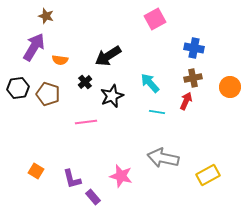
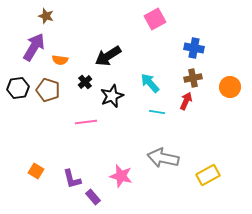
brown pentagon: moved 4 px up
